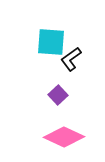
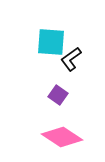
purple square: rotated 12 degrees counterclockwise
pink diamond: moved 2 px left; rotated 9 degrees clockwise
